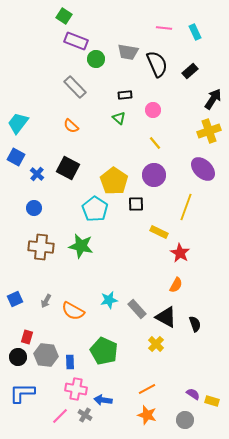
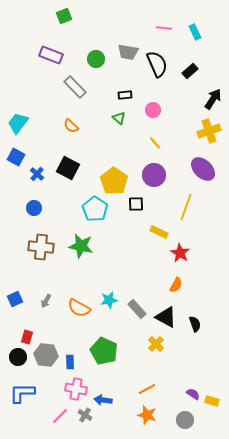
green square at (64, 16): rotated 35 degrees clockwise
purple rectangle at (76, 41): moved 25 px left, 14 px down
orange semicircle at (73, 311): moved 6 px right, 3 px up
